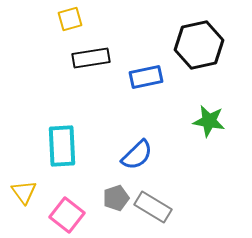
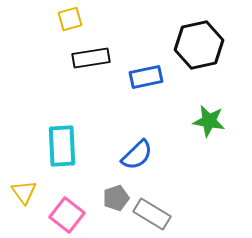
gray rectangle: moved 1 px left, 7 px down
